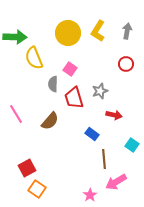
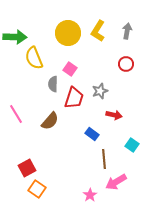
red trapezoid: rotated 145 degrees counterclockwise
